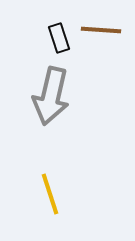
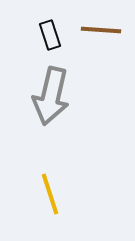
black rectangle: moved 9 px left, 3 px up
